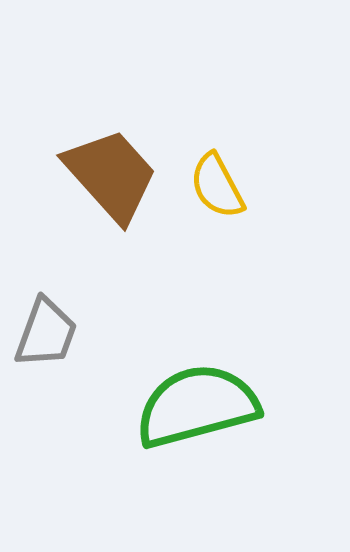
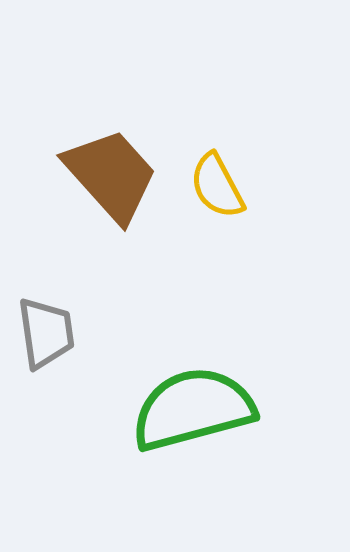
gray trapezoid: rotated 28 degrees counterclockwise
green semicircle: moved 4 px left, 3 px down
